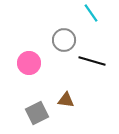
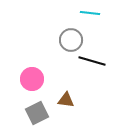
cyan line: moved 1 px left; rotated 48 degrees counterclockwise
gray circle: moved 7 px right
pink circle: moved 3 px right, 16 px down
